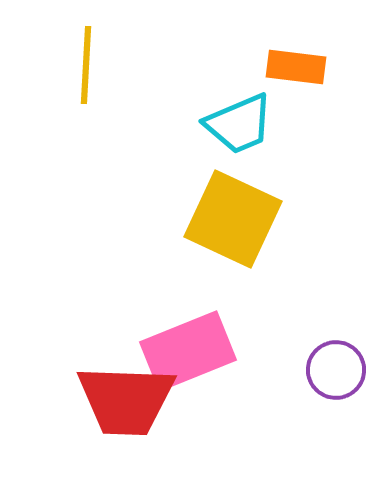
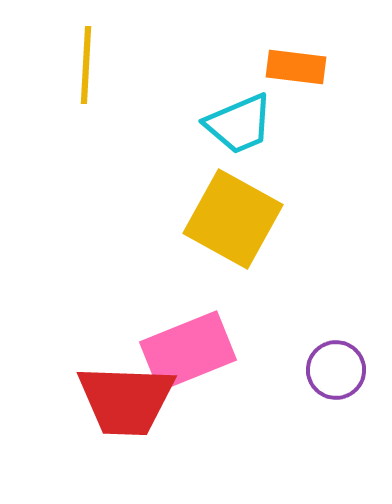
yellow square: rotated 4 degrees clockwise
